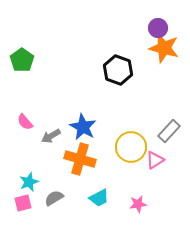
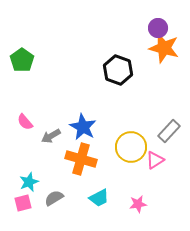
orange cross: moved 1 px right
